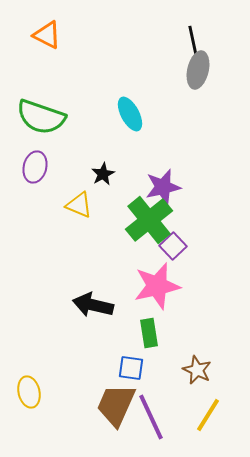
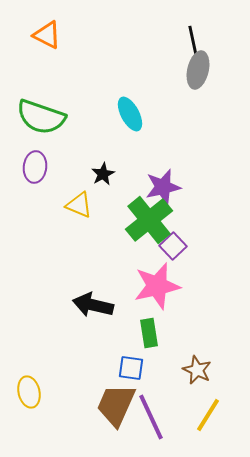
purple ellipse: rotated 8 degrees counterclockwise
